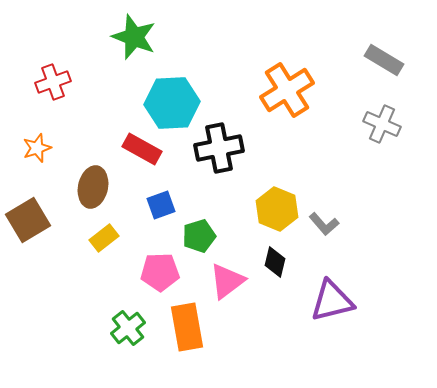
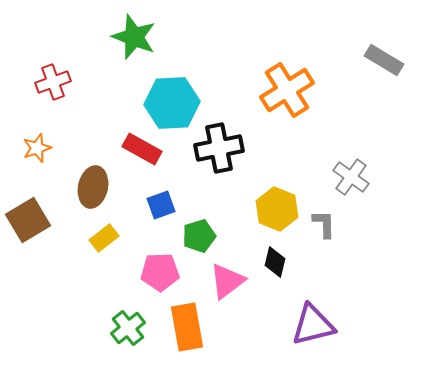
gray cross: moved 31 px left, 53 px down; rotated 12 degrees clockwise
gray L-shape: rotated 140 degrees counterclockwise
purple triangle: moved 19 px left, 24 px down
